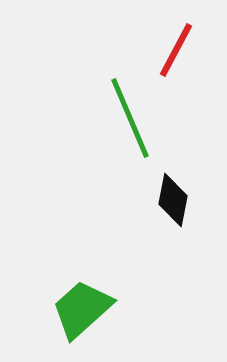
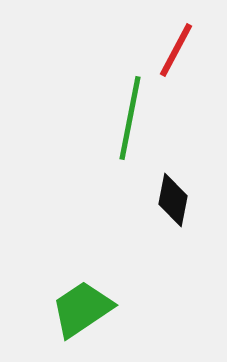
green line: rotated 34 degrees clockwise
green trapezoid: rotated 8 degrees clockwise
